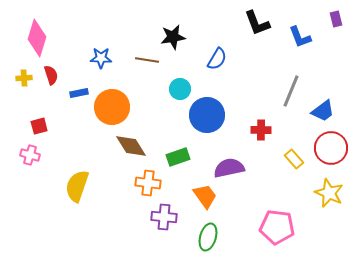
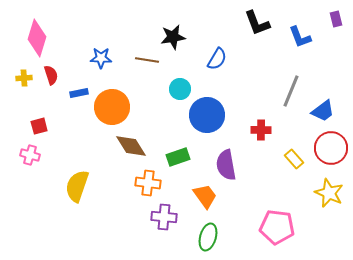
purple semicircle: moved 3 px left, 3 px up; rotated 88 degrees counterclockwise
